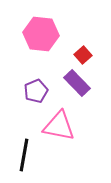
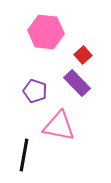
pink hexagon: moved 5 px right, 2 px up
purple pentagon: moved 1 px left; rotated 30 degrees counterclockwise
